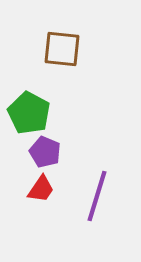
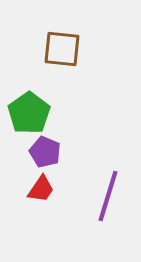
green pentagon: rotated 9 degrees clockwise
purple line: moved 11 px right
